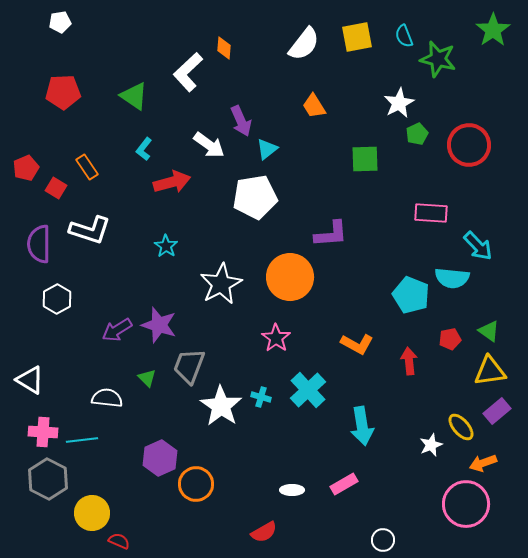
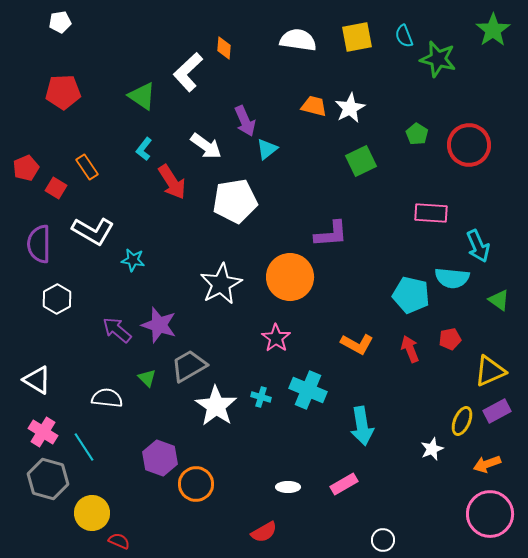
white semicircle at (304, 44): moved 6 px left, 4 px up; rotated 120 degrees counterclockwise
green triangle at (134, 96): moved 8 px right
white star at (399, 103): moved 49 px left, 5 px down
orange trapezoid at (314, 106): rotated 136 degrees clockwise
purple arrow at (241, 121): moved 4 px right
green pentagon at (417, 134): rotated 15 degrees counterclockwise
white arrow at (209, 145): moved 3 px left, 1 px down
green square at (365, 159): moved 4 px left, 2 px down; rotated 24 degrees counterclockwise
red arrow at (172, 182): rotated 72 degrees clockwise
white pentagon at (255, 197): moved 20 px left, 4 px down
white L-shape at (90, 230): moved 3 px right, 1 px down; rotated 12 degrees clockwise
cyan star at (166, 246): moved 33 px left, 14 px down; rotated 25 degrees counterclockwise
cyan arrow at (478, 246): rotated 20 degrees clockwise
cyan pentagon at (411, 295): rotated 9 degrees counterclockwise
purple arrow at (117, 330): rotated 72 degrees clockwise
green triangle at (489, 331): moved 10 px right, 31 px up
red arrow at (409, 361): moved 1 px right, 12 px up; rotated 16 degrees counterclockwise
gray trapezoid at (189, 366): rotated 39 degrees clockwise
yellow triangle at (490, 371): rotated 16 degrees counterclockwise
white triangle at (30, 380): moved 7 px right
cyan cross at (308, 390): rotated 24 degrees counterclockwise
white star at (221, 406): moved 5 px left
purple rectangle at (497, 411): rotated 12 degrees clockwise
yellow ellipse at (461, 427): moved 1 px right, 6 px up; rotated 64 degrees clockwise
pink cross at (43, 432): rotated 28 degrees clockwise
cyan line at (82, 440): moved 2 px right, 7 px down; rotated 64 degrees clockwise
white star at (431, 445): moved 1 px right, 4 px down
purple hexagon at (160, 458): rotated 16 degrees counterclockwise
orange arrow at (483, 463): moved 4 px right, 1 px down
gray hexagon at (48, 479): rotated 12 degrees counterclockwise
white ellipse at (292, 490): moved 4 px left, 3 px up
pink circle at (466, 504): moved 24 px right, 10 px down
